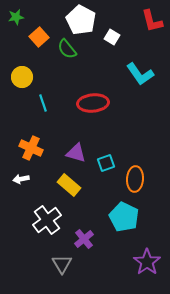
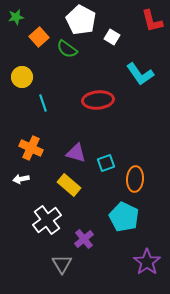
green semicircle: rotated 15 degrees counterclockwise
red ellipse: moved 5 px right, 3 px up
